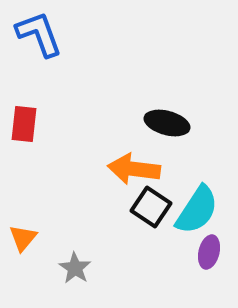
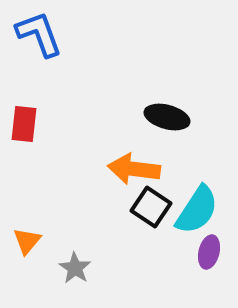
black ellipse: moved 6 px up
orange triangle: moved 4 px right, 3 px down
